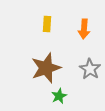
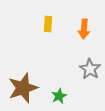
yellow rectangle: moved 1 px right
brown star: moved 23 px left, 20 px down
